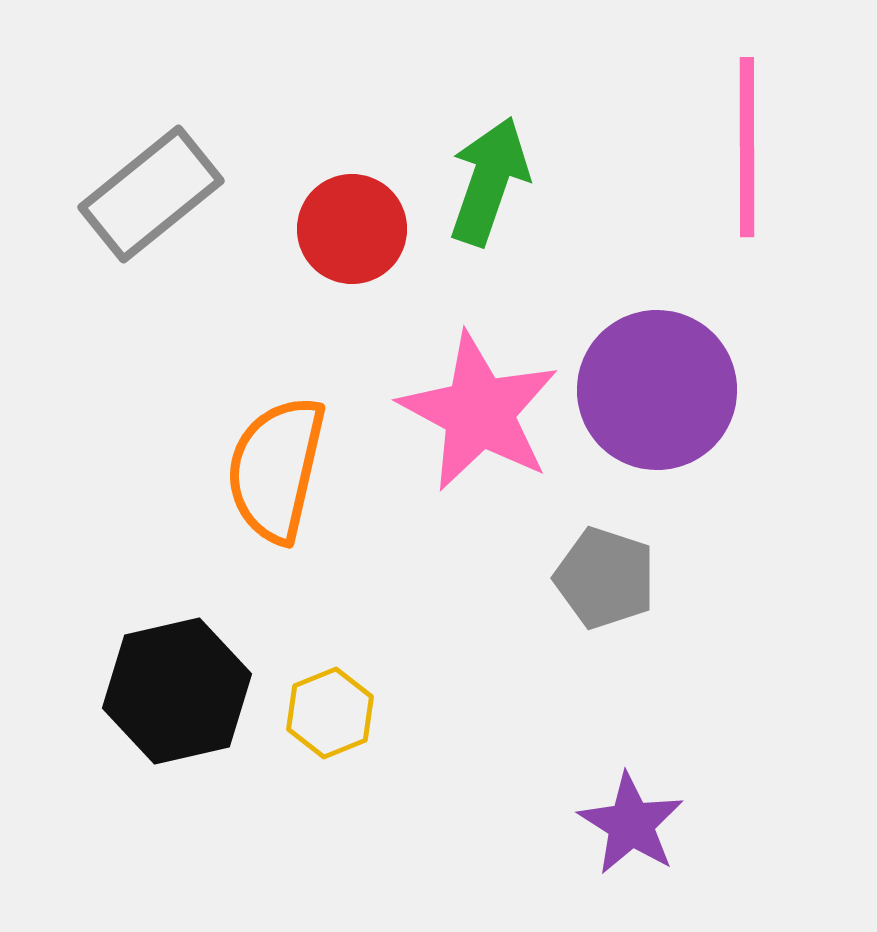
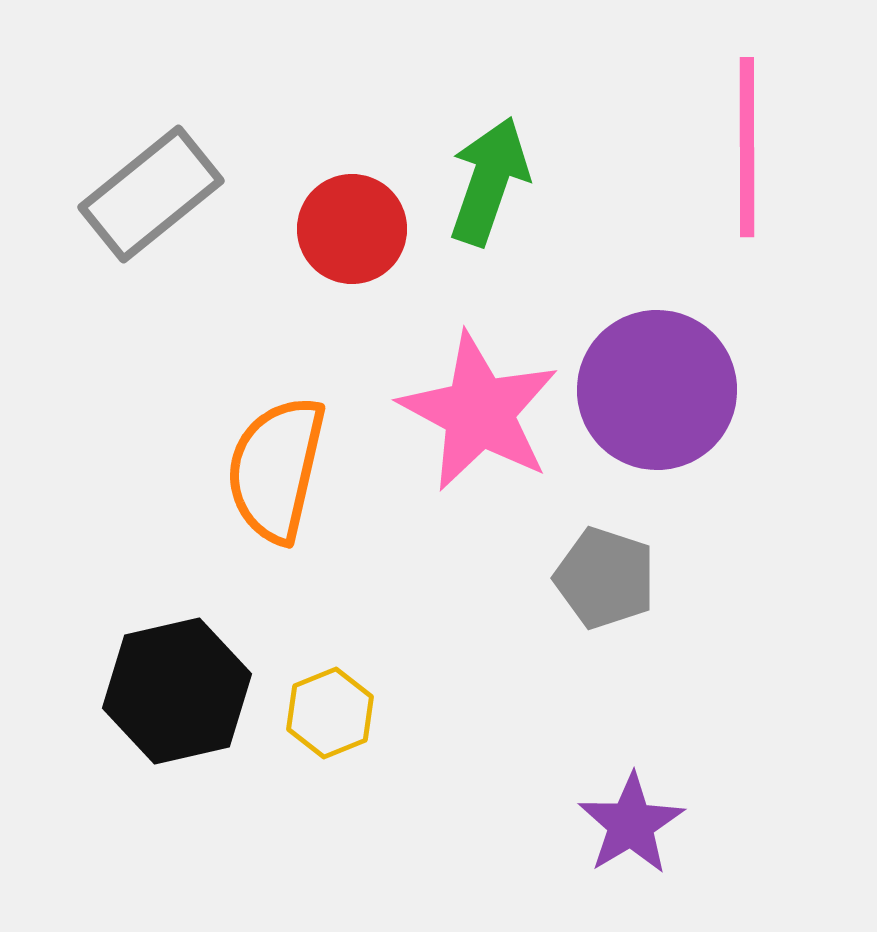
purple star: rotated 9 degrees clockwise
